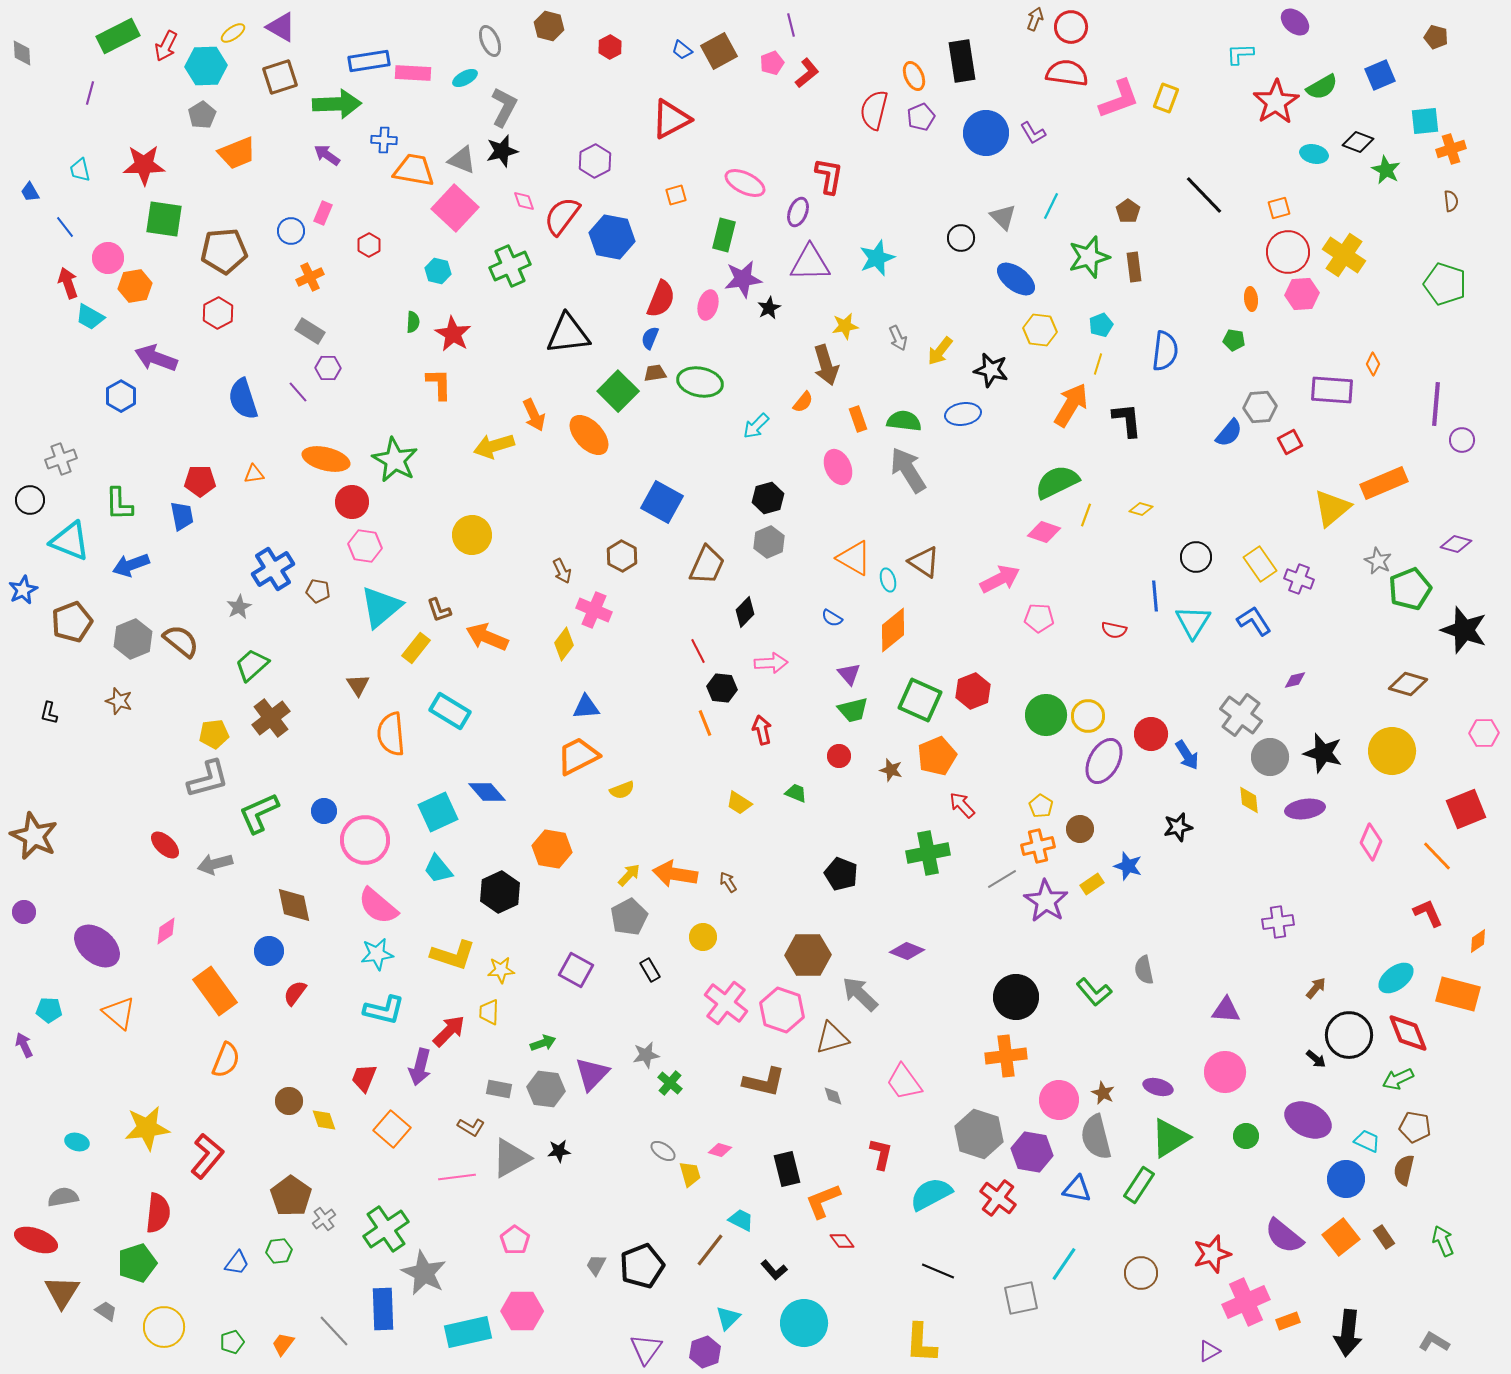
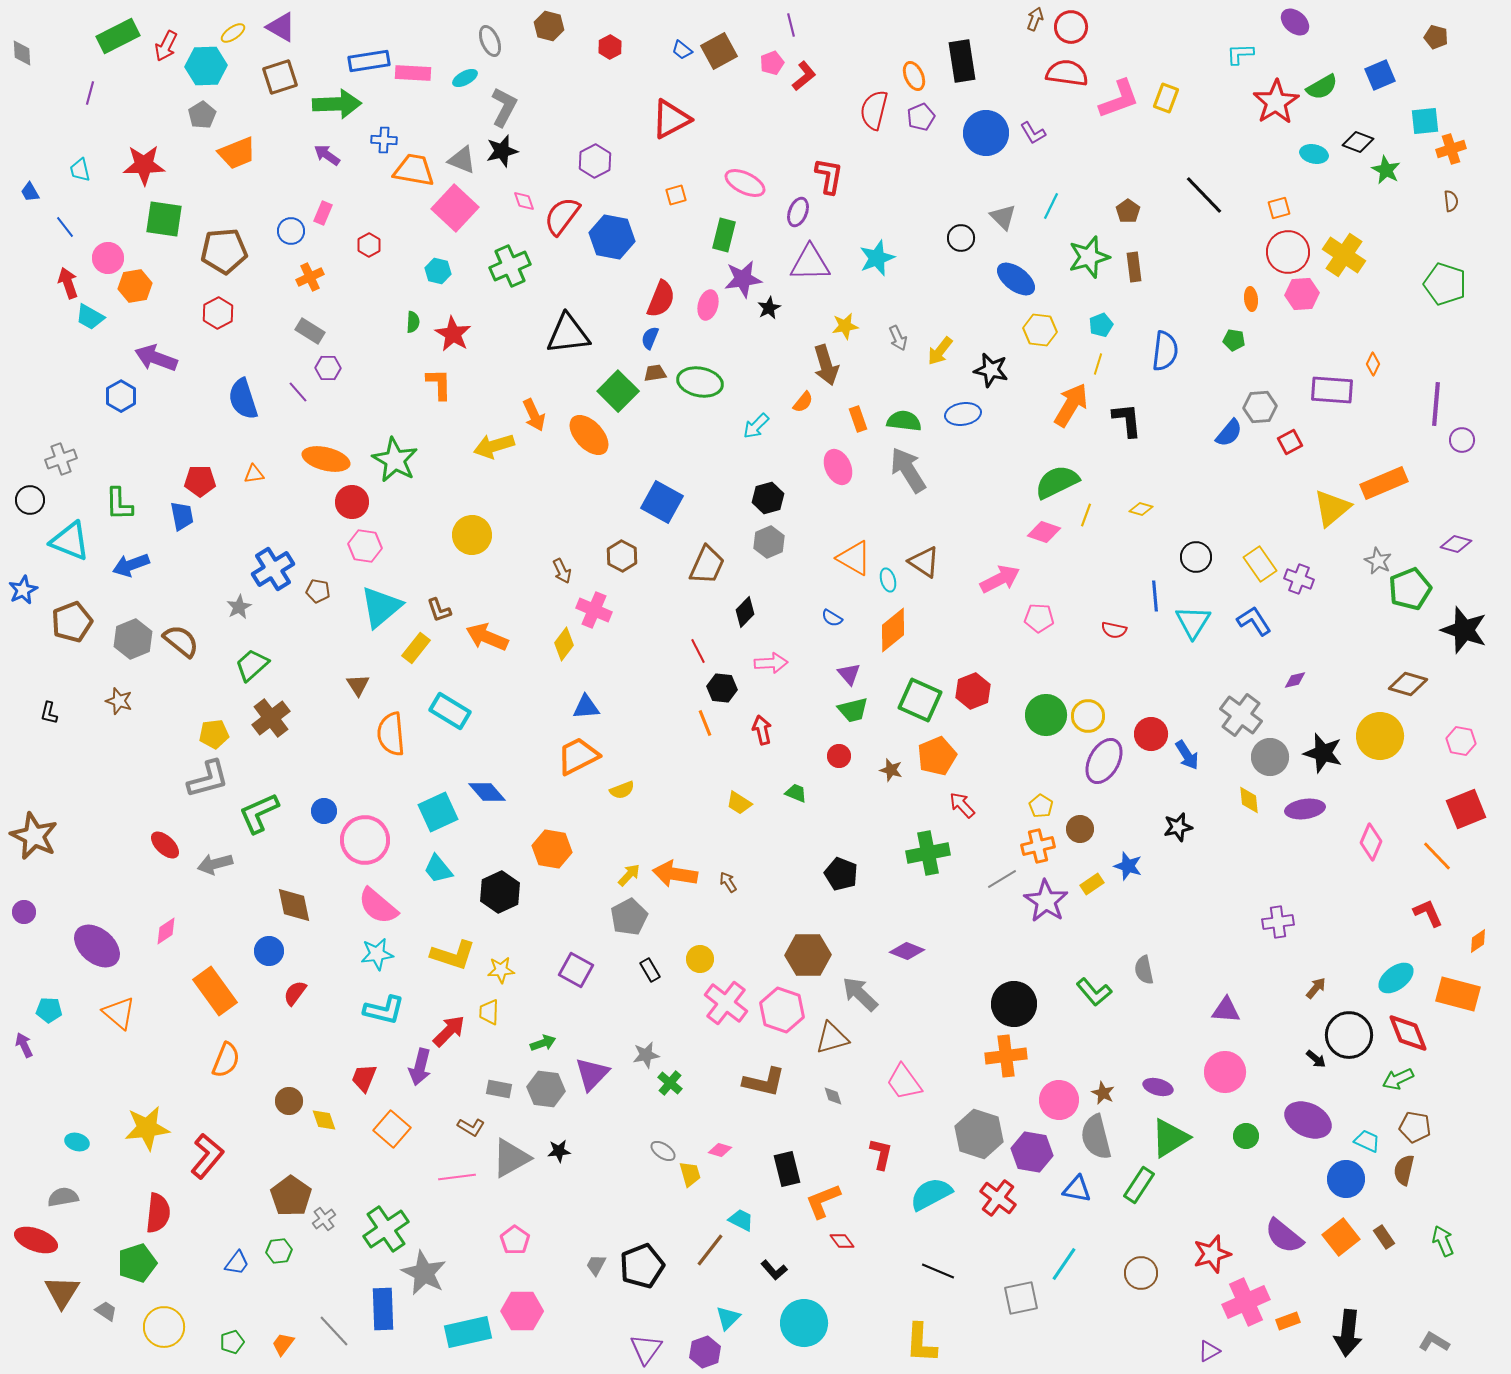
red L-shape at (807, 73): moved 3 px left, 3 px down
pink hexagon at (1484, 733): moved 23 px left, 8 px down; rotated 12 degrees clockwise
yellow circle at (1392, 751): moved 12 px left, 15 px up
yellow circle at (703, 937): moved 3 px left, 22 px down
black circle at (1016, 997): moved 2 px left, 7 px down
